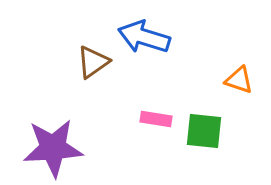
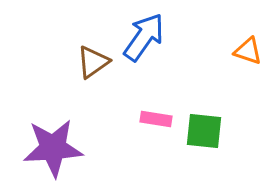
blue arrow: rotated 108 degrees clockwise
orange triangle: moved 9 px right, 29 px up
